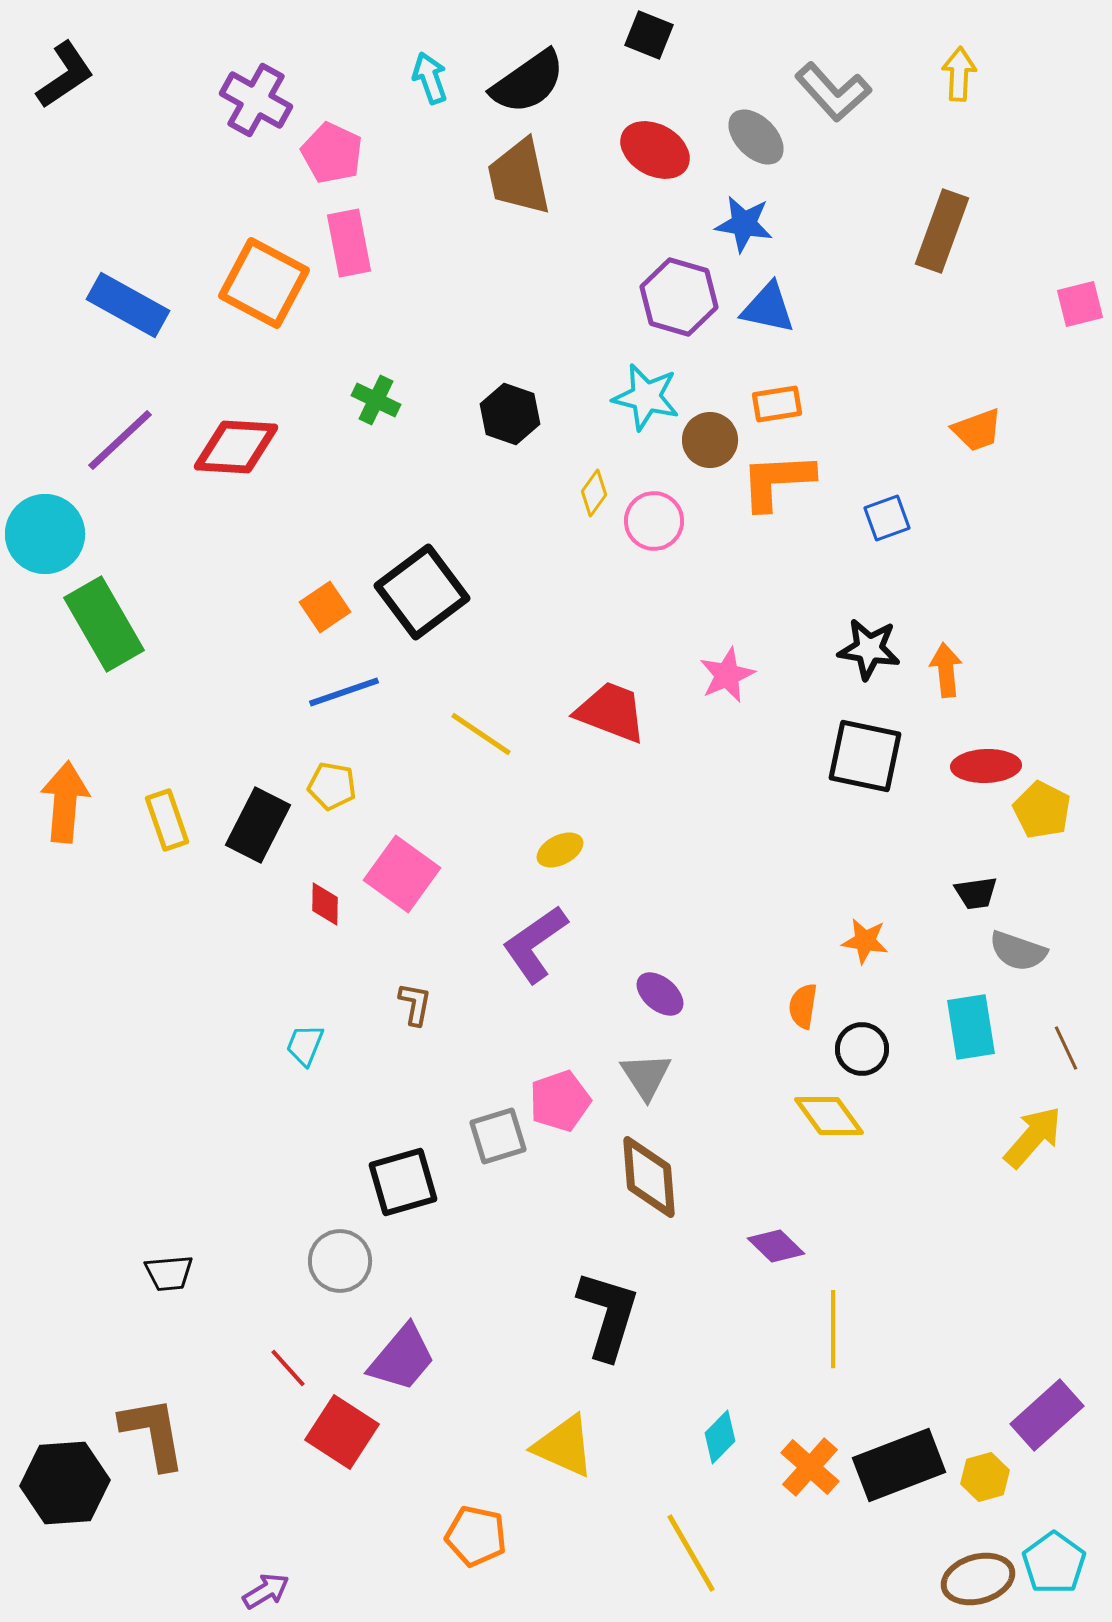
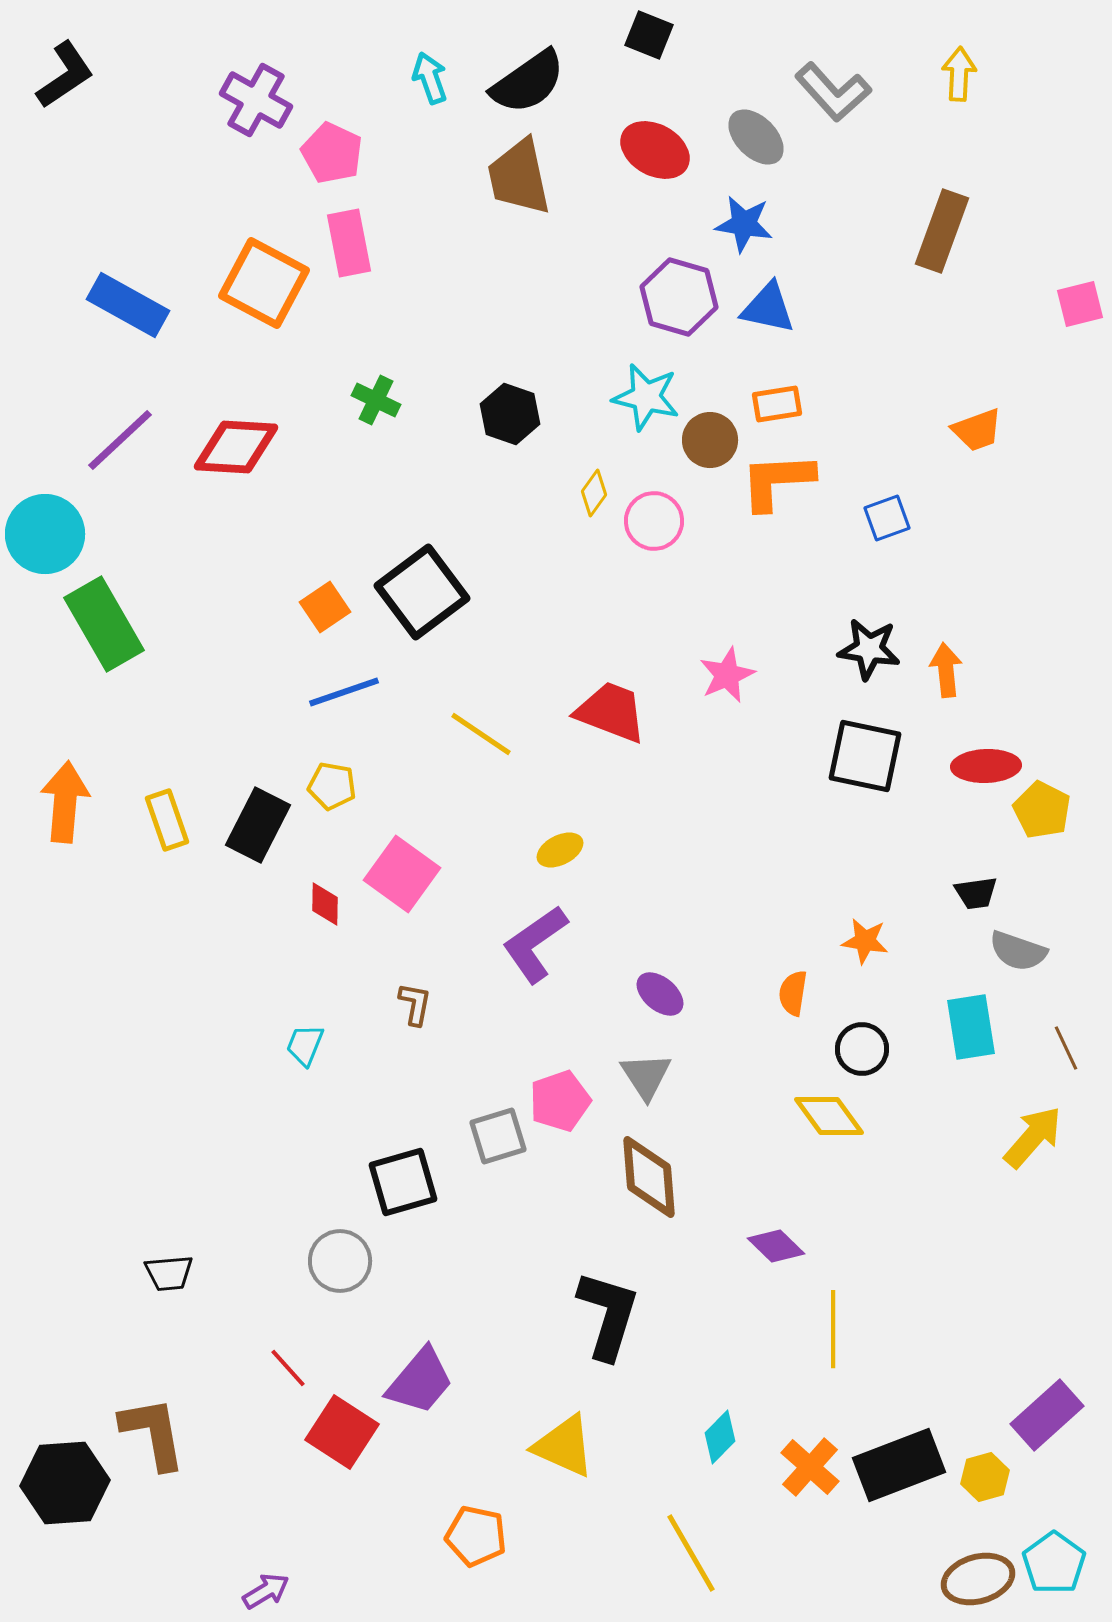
orange semicircle at (803, 1006): moved 10 px left, 13 px up
purple trapezoid at (402, 1358): moved 18 px right, 23 px down
